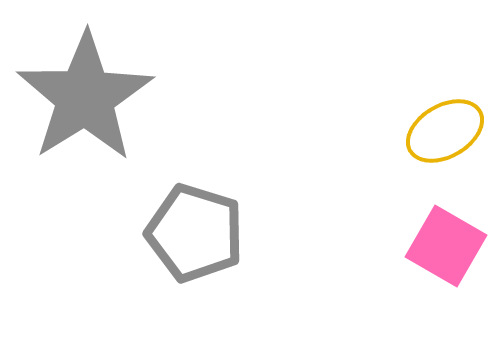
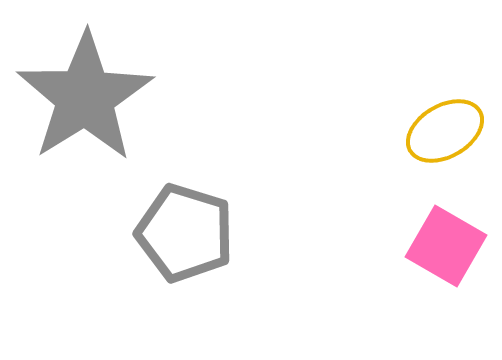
gray pentagon: moved 10 px left
